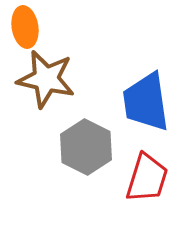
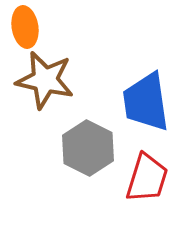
brown star: moved 1 px left, 1 px down
gray hexagon: moved 2 px right, 1 px down
